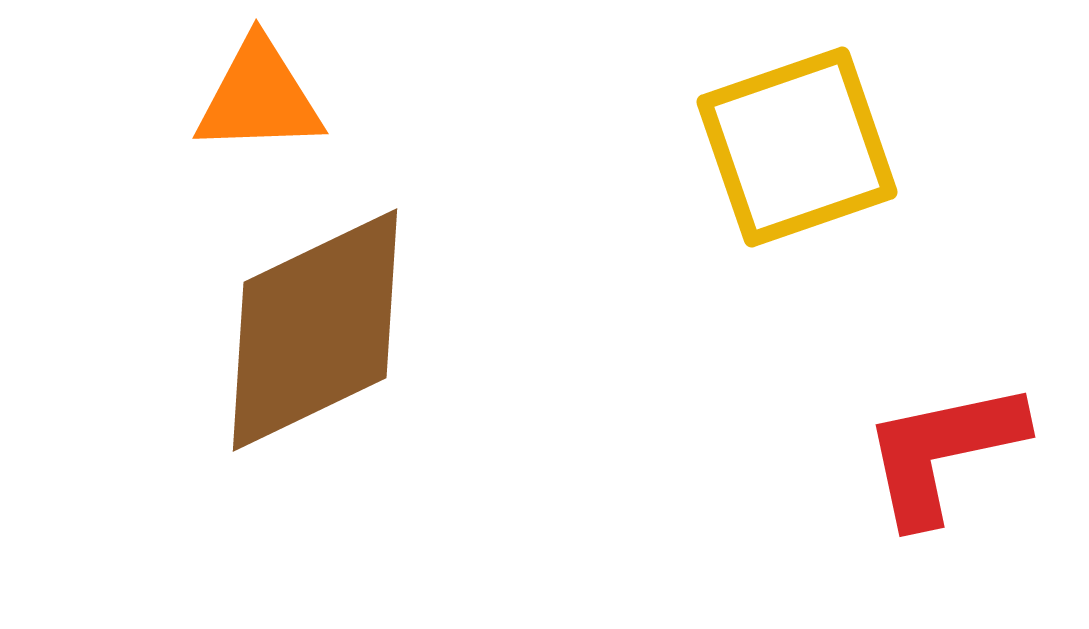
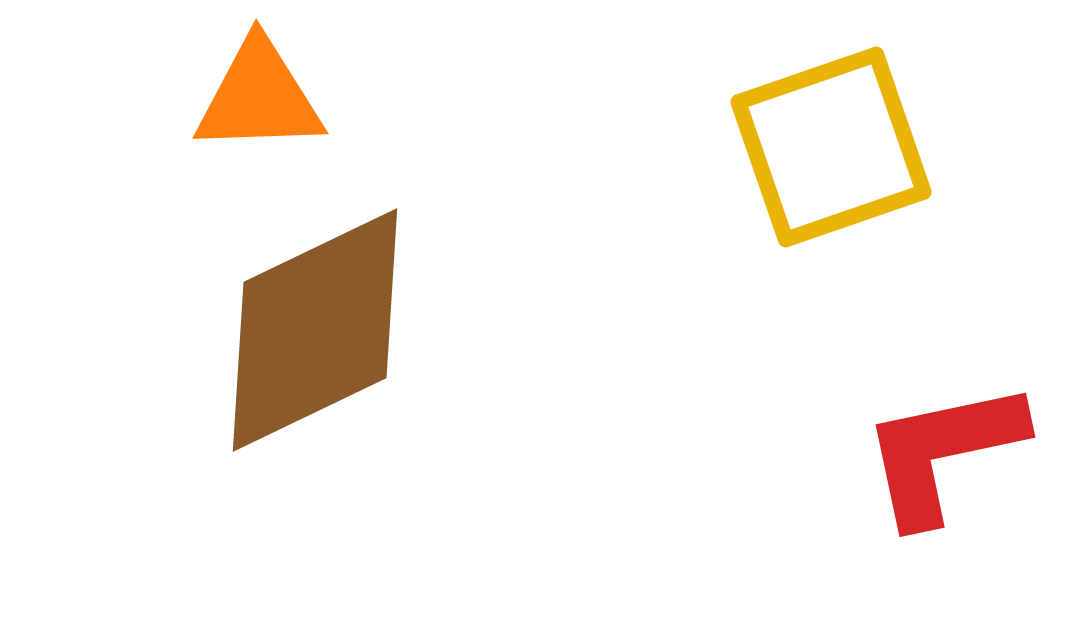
yellow square: moved 34 px right
